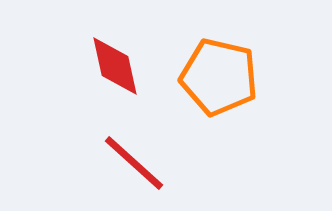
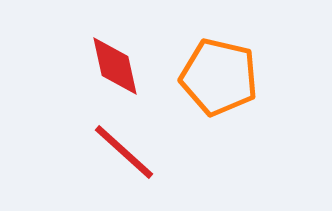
red line: moved 10 px left, 11 px up
